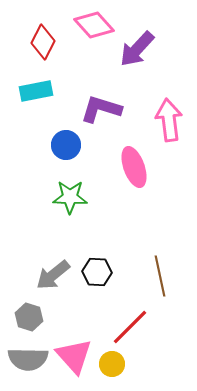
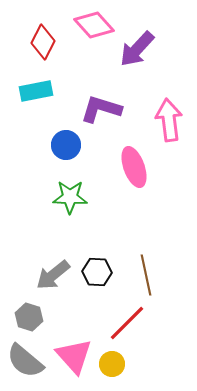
brown line: moved 14 px left, 1 px up
red line: moved 3 px left, 4 px up
gray semicircle: moved 3 px left, 2 px down; rotated 39 degrees clockwise
